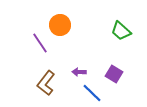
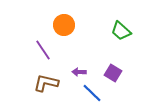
orange circle: moved 4 px right
purple line: moved 3 px right, 7 px down
purple square: moved 1 px left, 1 px up
brown L-shape: rotated 65 degrees clockwise
